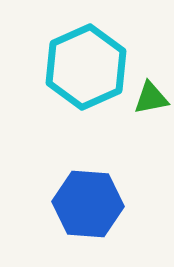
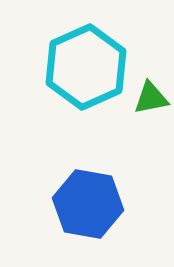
blue hexagon: rotated 6 degrees clockwise
